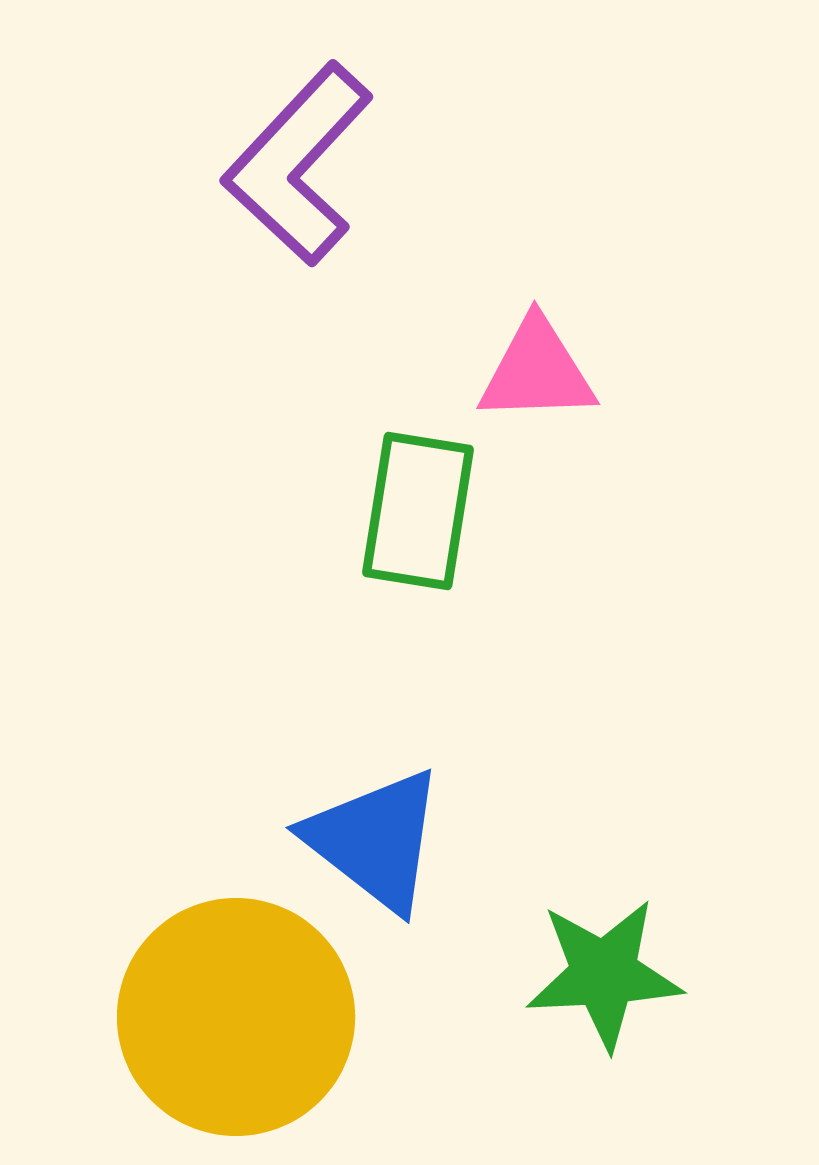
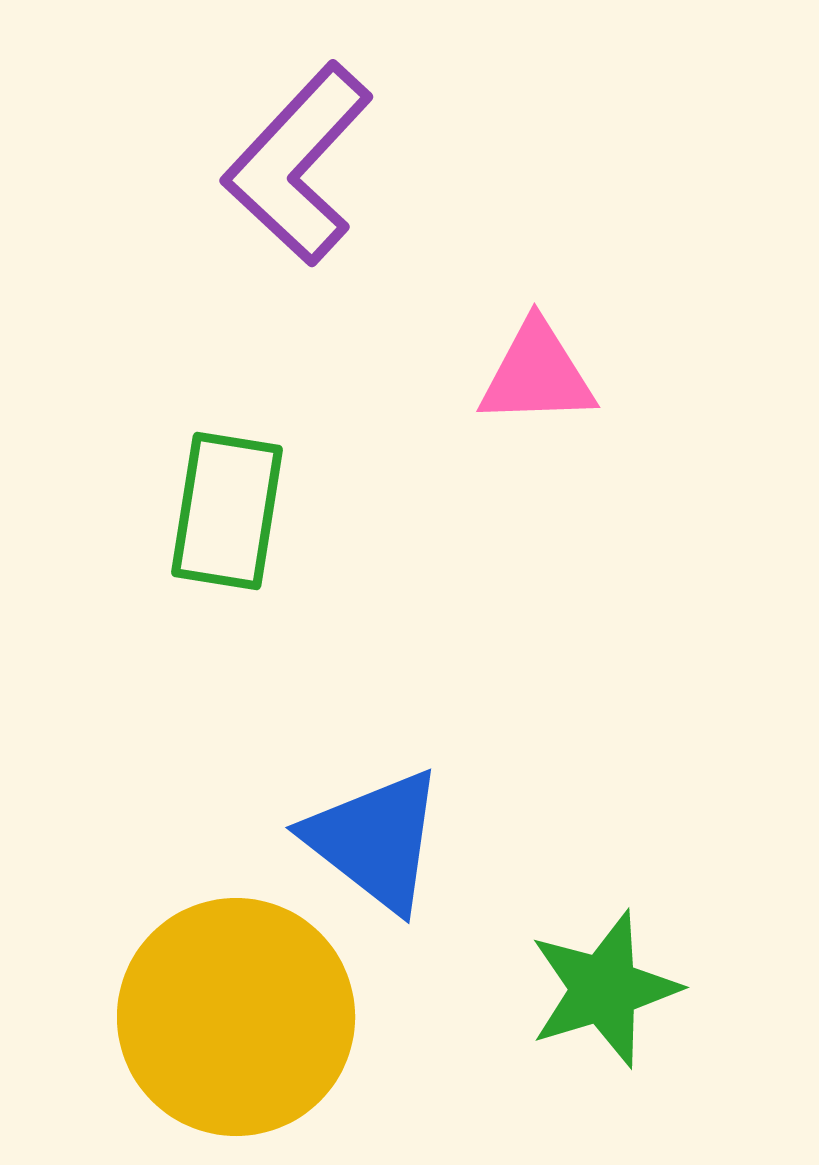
pink triangle: moved 3 px down
green rectangle: moved 191 px left
green star: moved 15 px down; rotated 14 degrees counterclockwise
